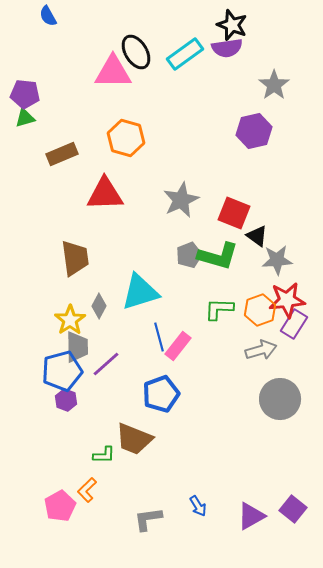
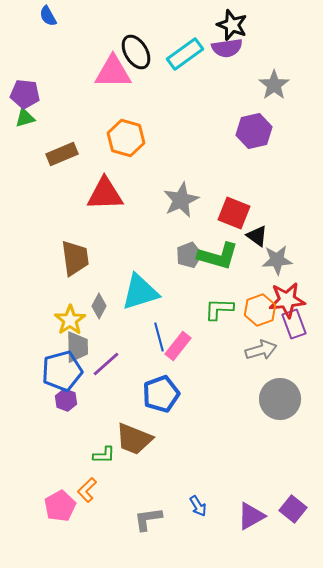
purple rectangle at (294, 324): rotated 52 degrees counterclockwise
